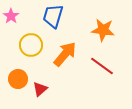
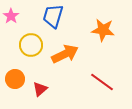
orange arrow: rotated 24 degrees clockwise
red line: moved 16 px down
orange circle: moved 3 px left
